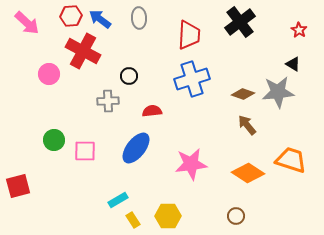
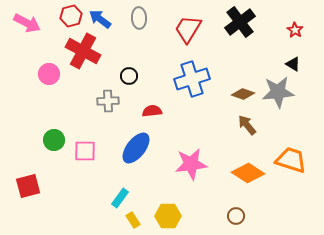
red hexagon: rotated 10 degrees counterclockwise
pink arrow: rotated 16 degrees counterclockwise
red star: moved 4 px left
red trapezoid: moved 1 px left, 6 px up; rotated 152 degrees counterclockwise
red square: moved 10 px right
cyan rectangle: moved 2 px right, 2 px up; rotated 24 degrees counterclockwise
